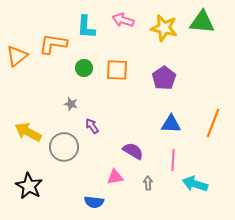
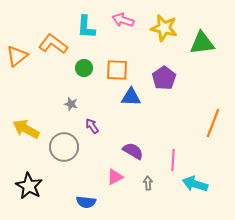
green triangle: moved 21 px down; rotated 12 degrees counterclockwise
orange L-shape: rotated 28 degrees clockwise
blue triangle: moved 40 px left, 27 px up
yellow arrow: moved 2 px left, 3 px up
pink triangle: rotated 18 degrees counterclockwise
blue semicircle: moved 8 px left
